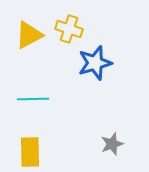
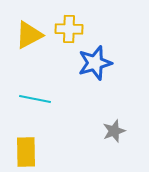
yellow cross: rotated 16 degrees counterclockwise
cyan line: moved 2 px right; rotated 12 degrees clockwise
gray star: moved 2 px right, 13 px up
yellow rectangle: moved 4 px left
